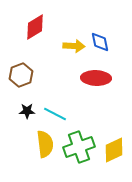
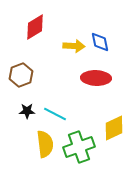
yellow diamond: moved 22 px up
